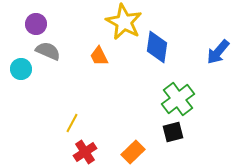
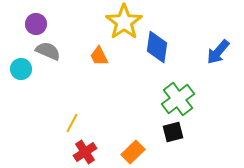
yellow star: rotated 9 degrees clockwise
